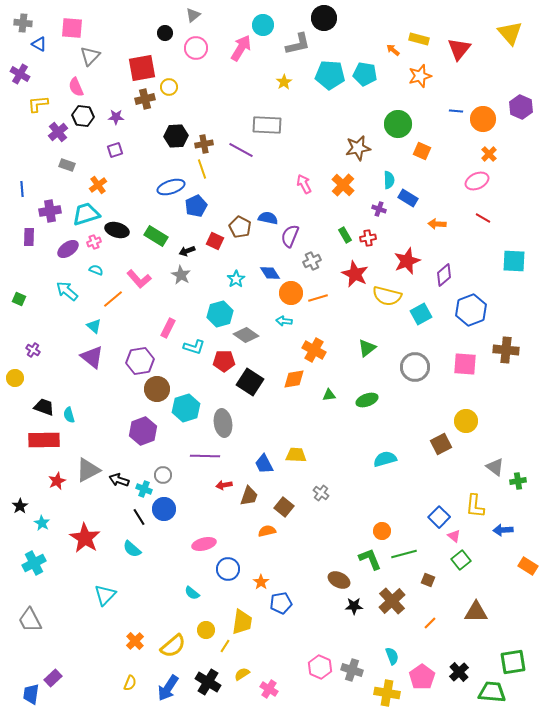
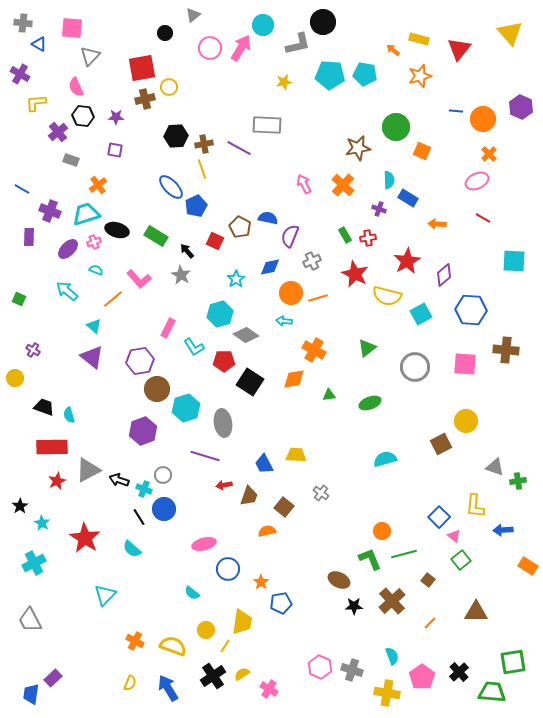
black circle at (324, 18): moved 1 px left, 4 px down
pink circle at (196, 48): moved 14 px right
yellow star at (284, 82): rotated 21 degrees clockwise
yellow L-shape at (38, 104): moved 2 px left, 1 px up
green circle at (398, 124): moved 2 px left, 3 px down
purple square at (115, 150): rotated 28 degrees clockwise
purple line at (241, 150): moved 2 px left, 2 px up
gray rectangle at (67, 165): moved 4 px right, 5 px up
blue ellipse at (171, 187): rotated 64 degrees clockwise
blue line at (22, 189): rotated 56 degrees counterclockwise
purple cross at (50, 211): rotated 30 degrees clockwise
purple ellipse at (68, 249): rotated 10 degrees counterclockwise
black arrow at (187, 251): rotated 70 degrees clockwise
red star at (407, 261): rotated 8 degrees counterclockwise
blue diamond at (270, 273): moved 6 px up; rotated 70 degrees counterclockwise
blue hexagon at (471, 310): rotated 24 degrees clockwise
cyan L-shape at (194, 347): rotated 40 degrees clockwise
green ellipse at (367, 400): moved 3 px right, 3 px down
red rectangle at (44, 440): moved 8 px right, 7 px down
purple line at (205, 456): rotated 16 degrees clockwise
gray triangle at (495, 467): rotated 18 degrees counterclockwise
brown square at (428, 580): rotated 16 degrees clockwise
orange cross at (135, 641): rotated 18 degrees counterclockwise
yellow semicircle at (173, 646): rotated 120 degrees counterclockwise
black cross at (208, 682): moved 5 px right, 6 px up; rotated 25 degrees clockwise
blue arrow at (168, 688): rotated 116 degrees clockwise
